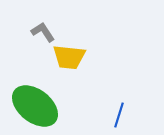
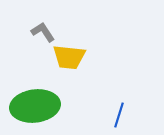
green ellipse: rotated 45 degrees counterclockwise
